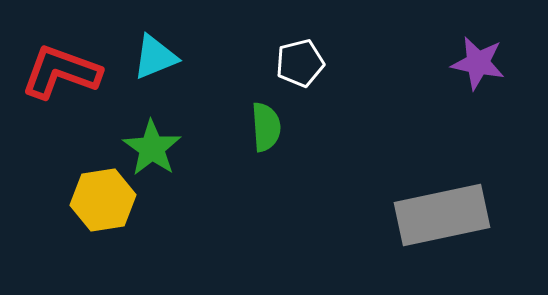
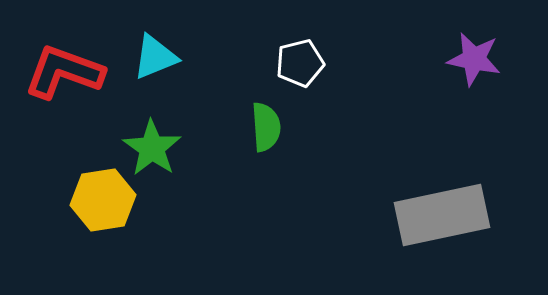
purple star: moved 4 px left, 4 px up
red L-shape: moved 3 px right
